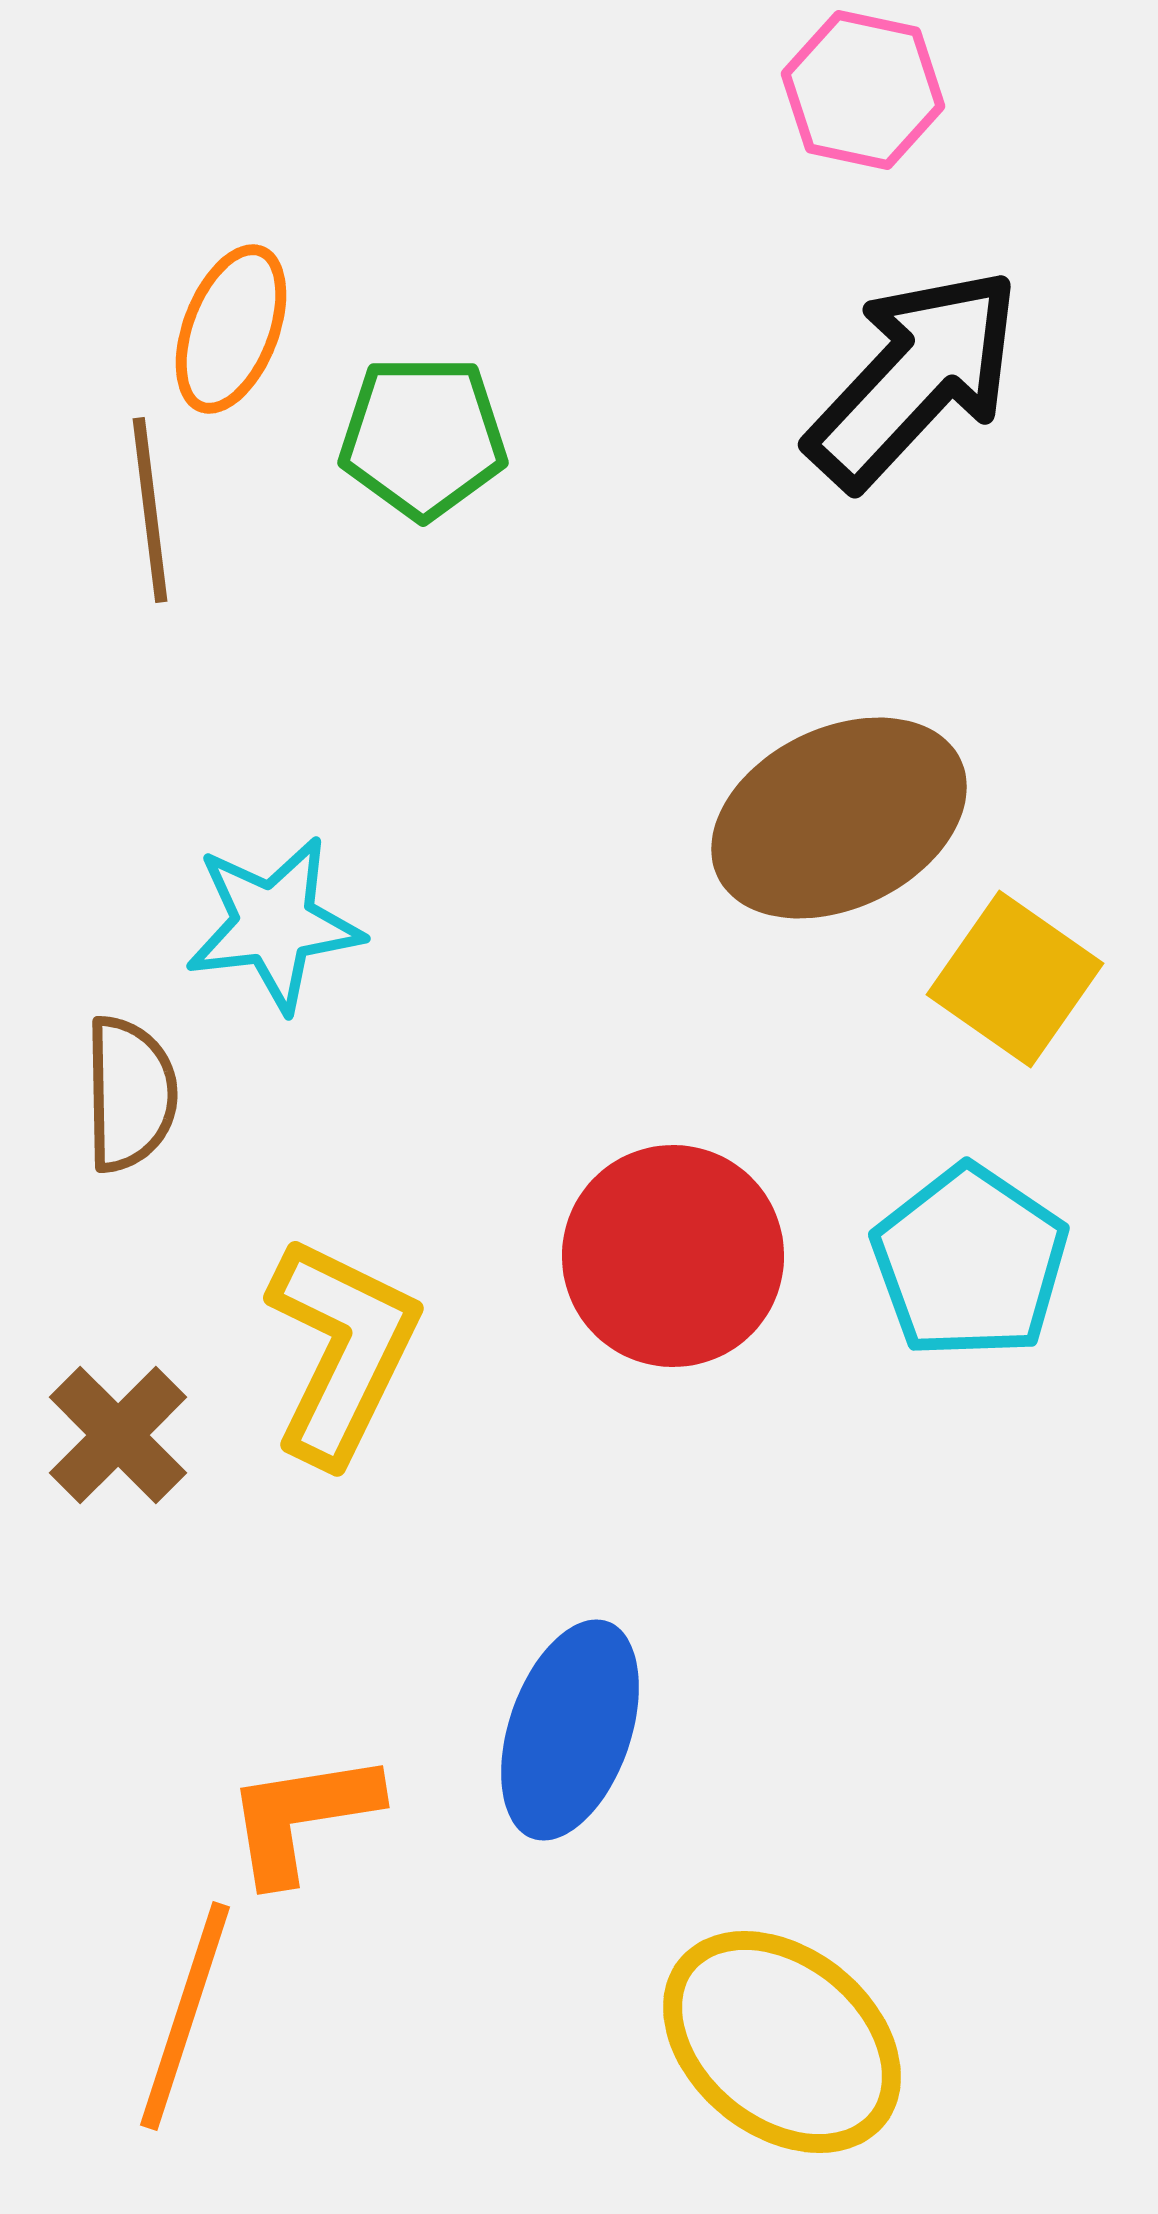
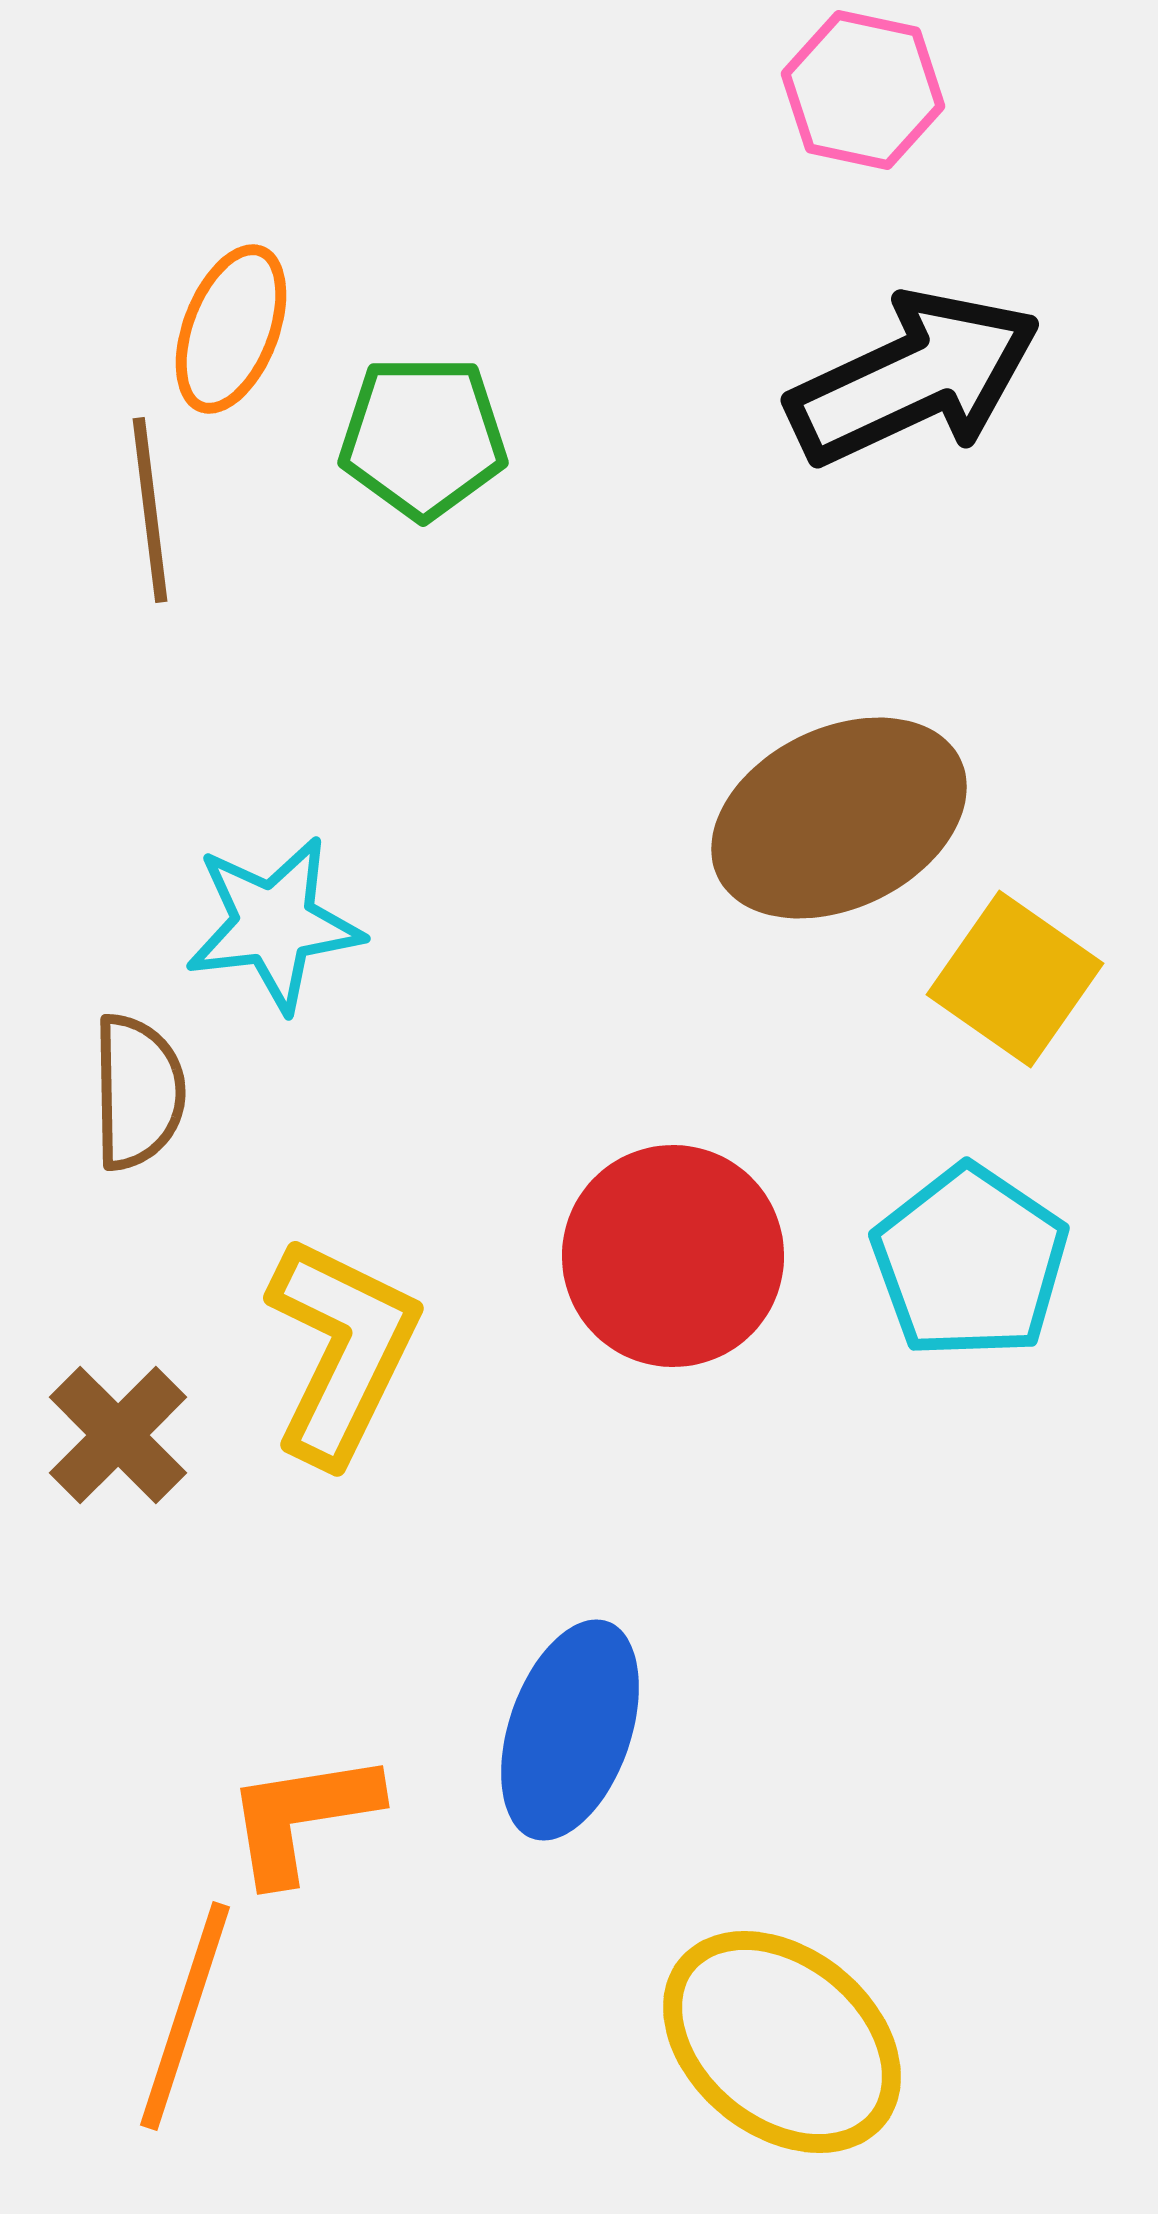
black arrow: rotated 22 degrees clockwise
brown semicircle: moved 8 px right, 2 px up
